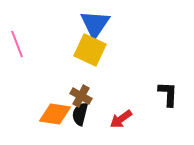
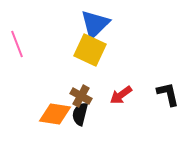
blue triangle: rotated 12 degrees clockwise
black L-shape: rotated 16 degrees counterclockwise
red arrow: moved 24 px up
